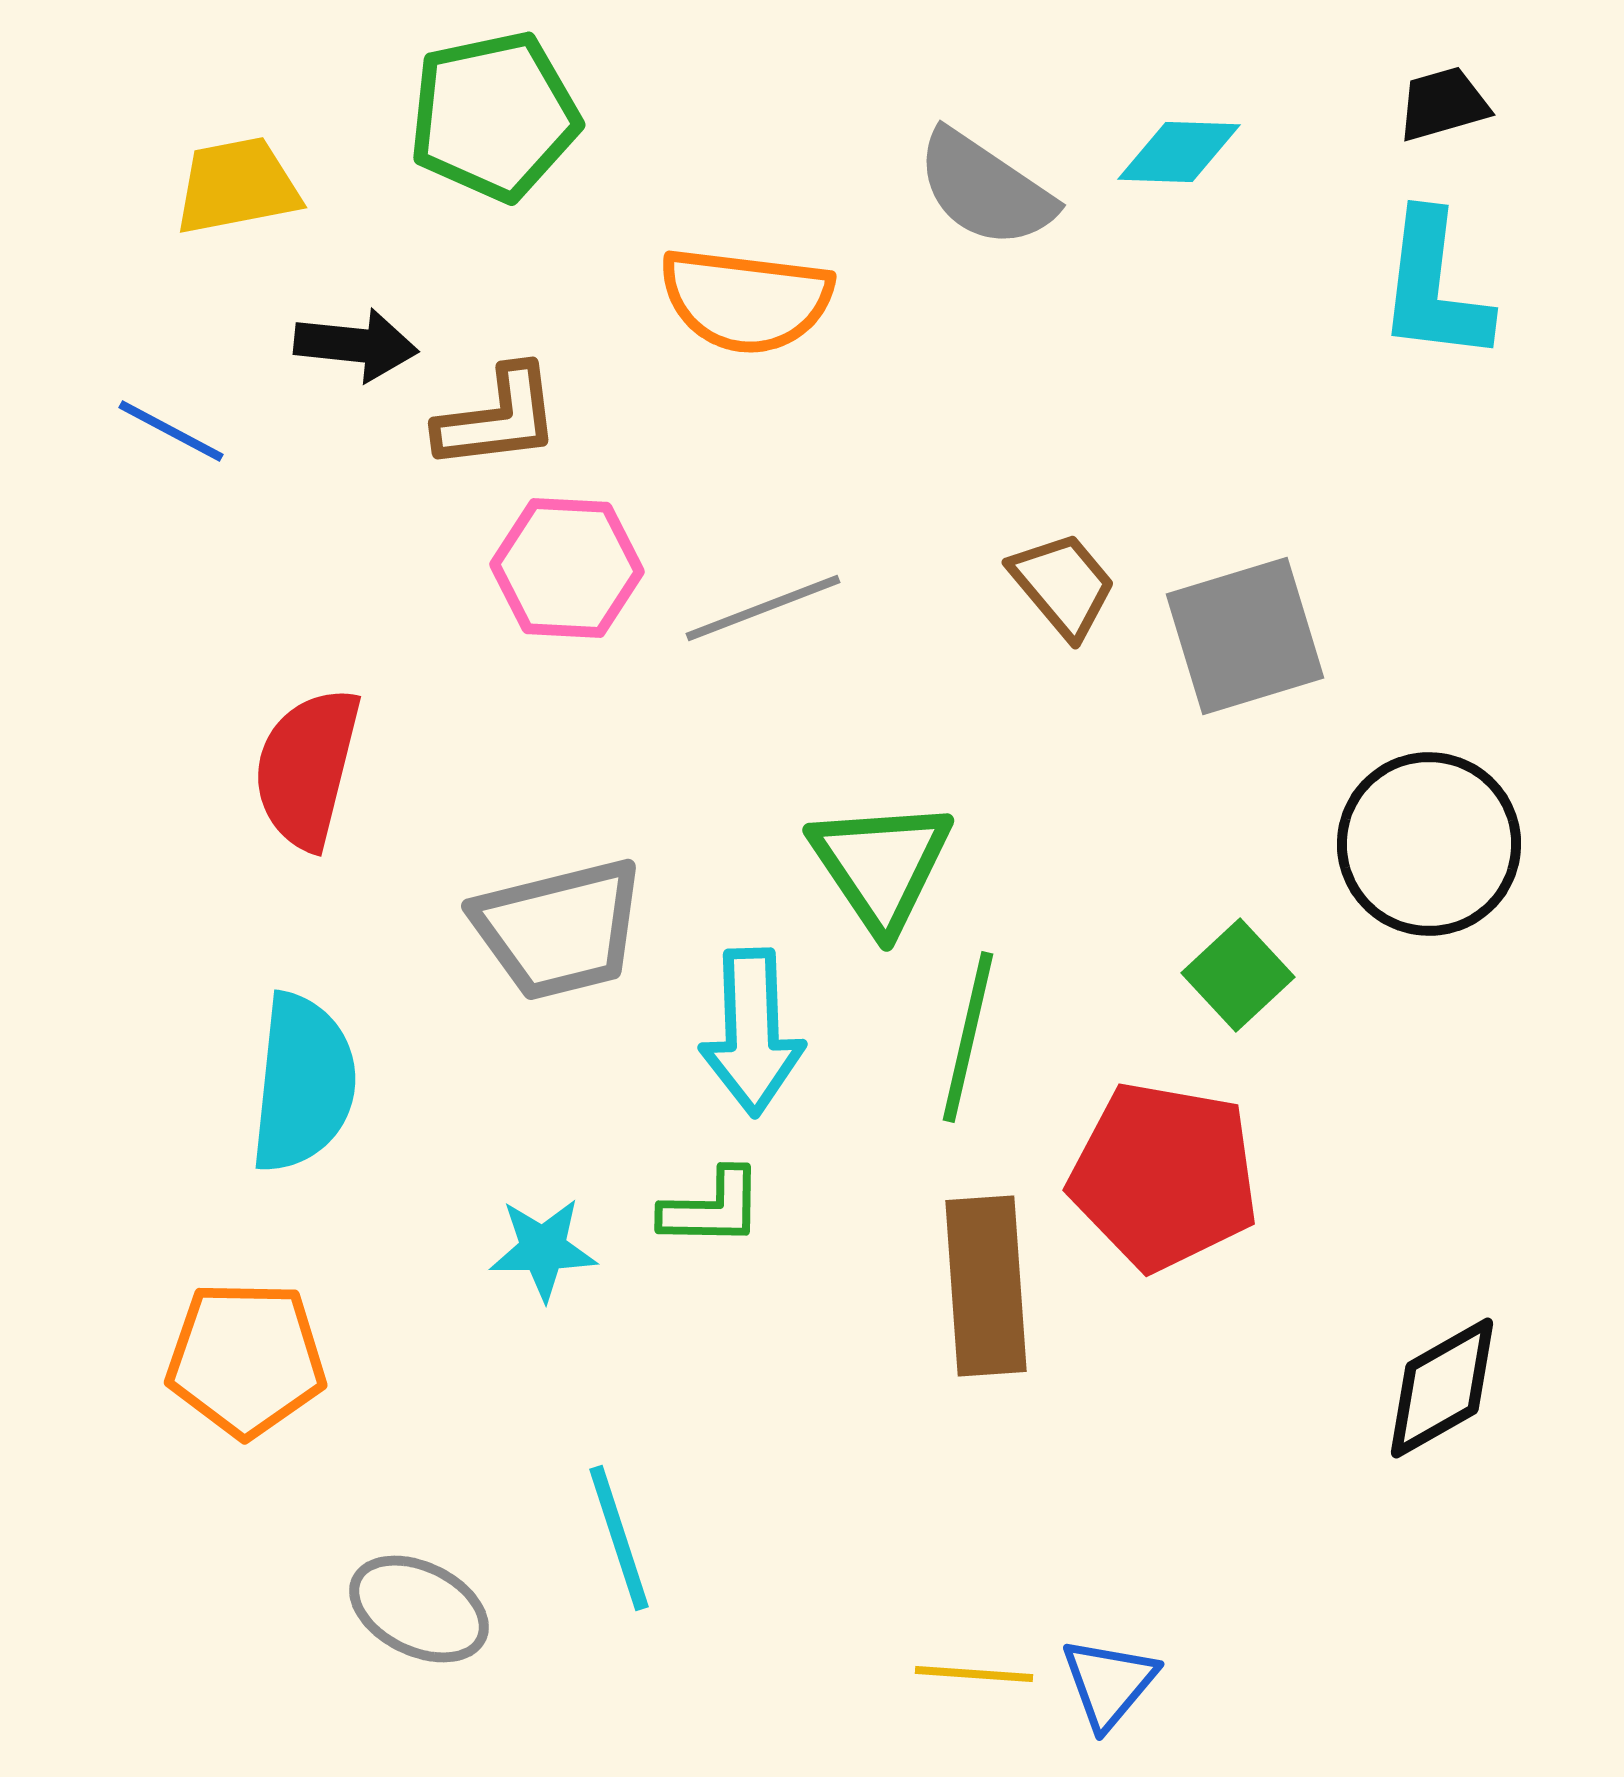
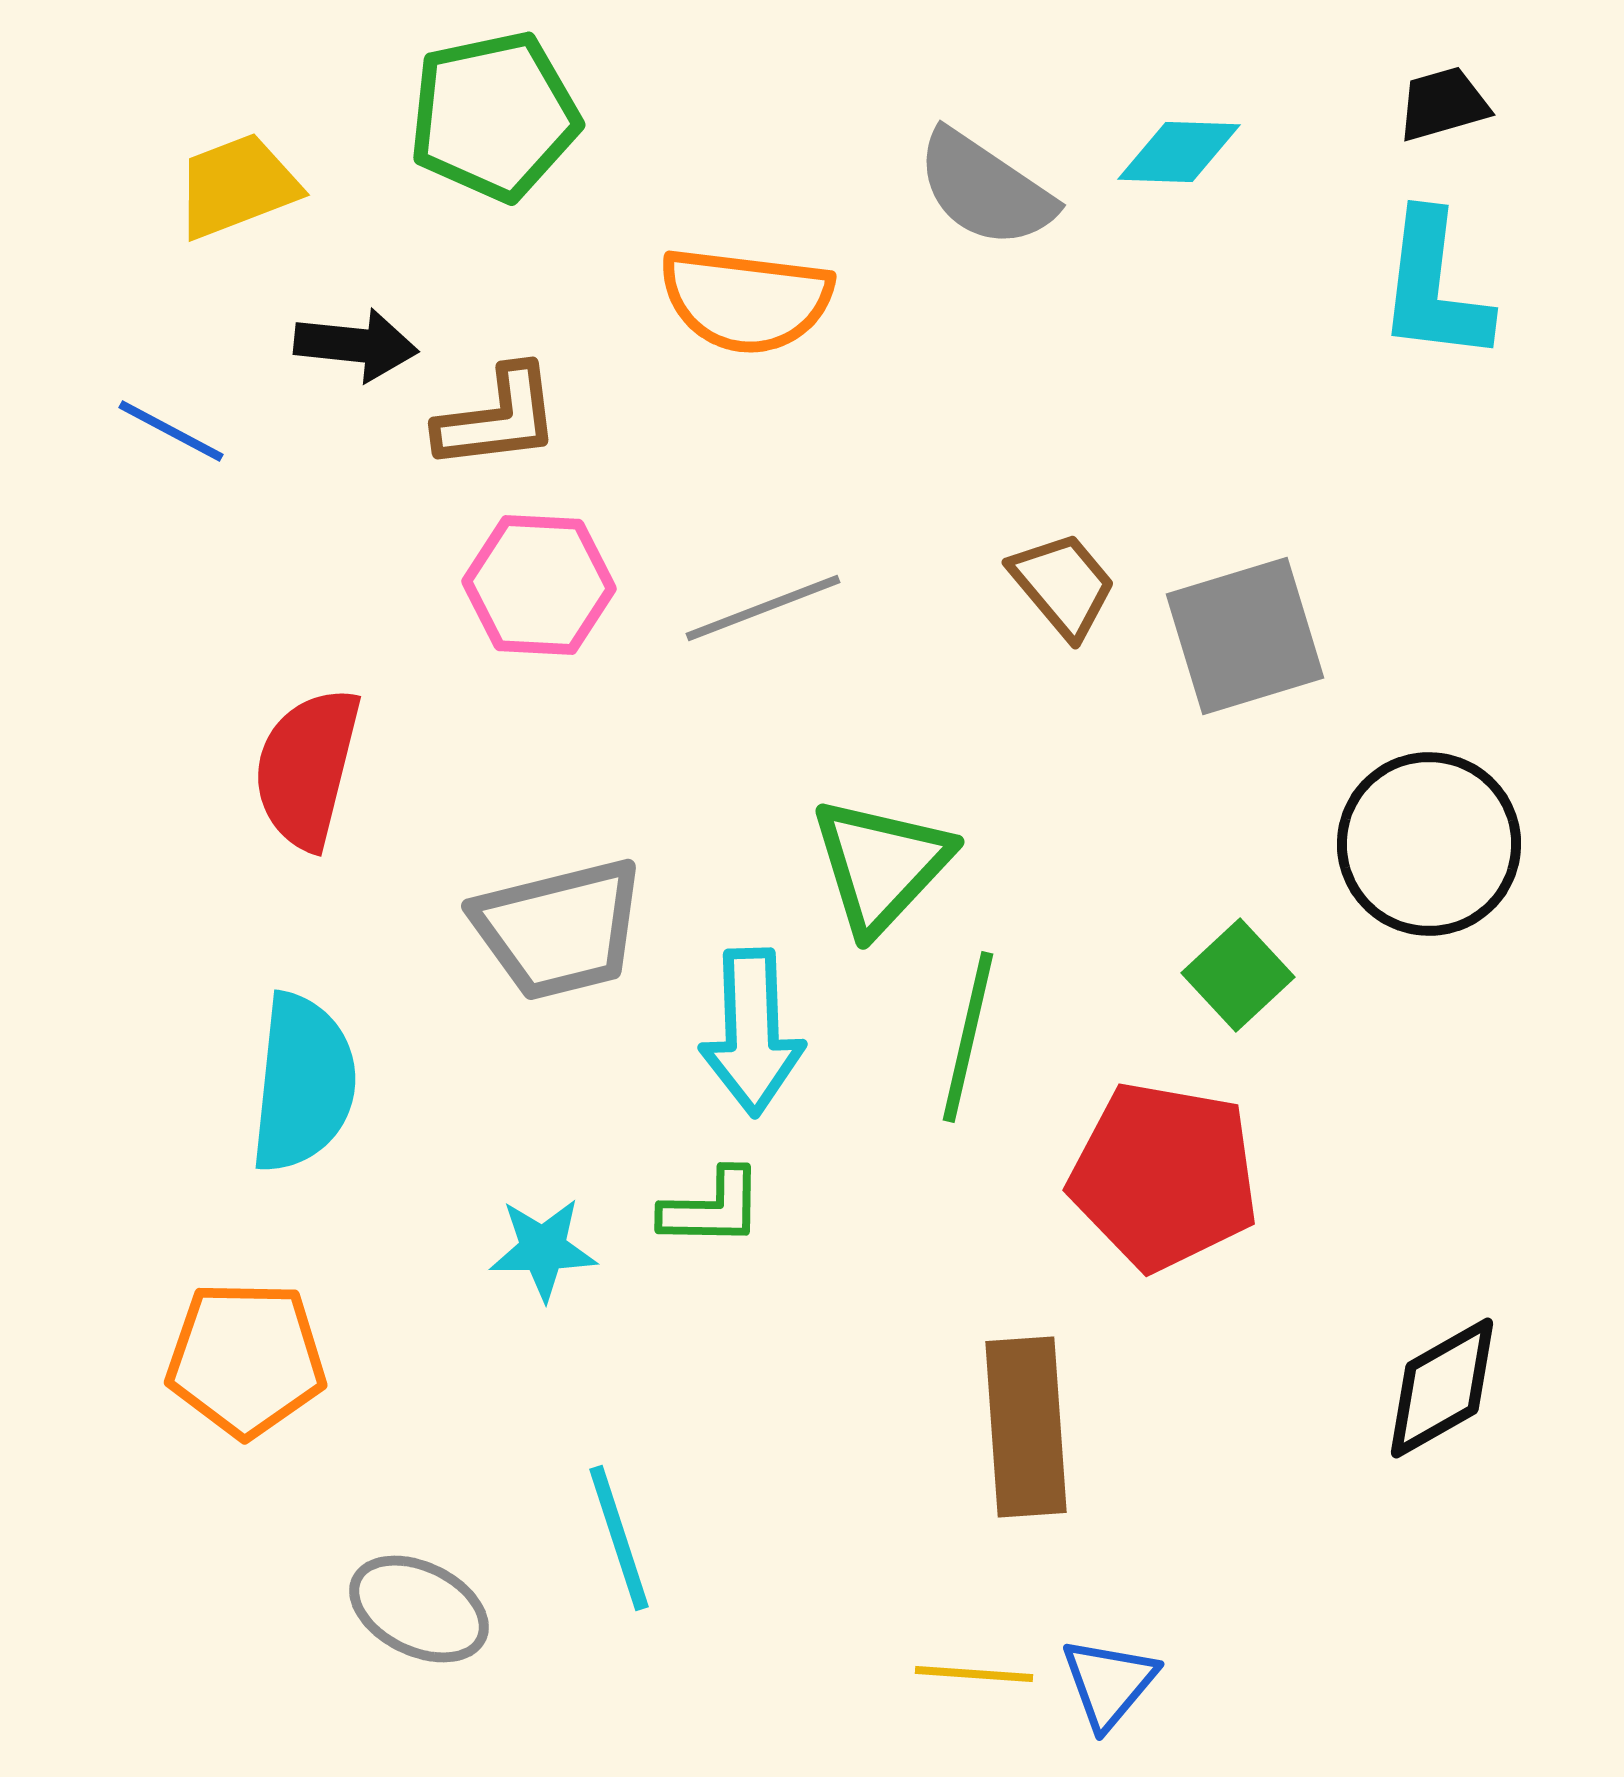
yellow trapezoid: rotated 10 degrees counterclockwise
pink hexagon: moved 28 px left, 17 px down
green triangle: rotated 17 degrees clockwise
brown rectangle: moved 40 px right, 141 px down
